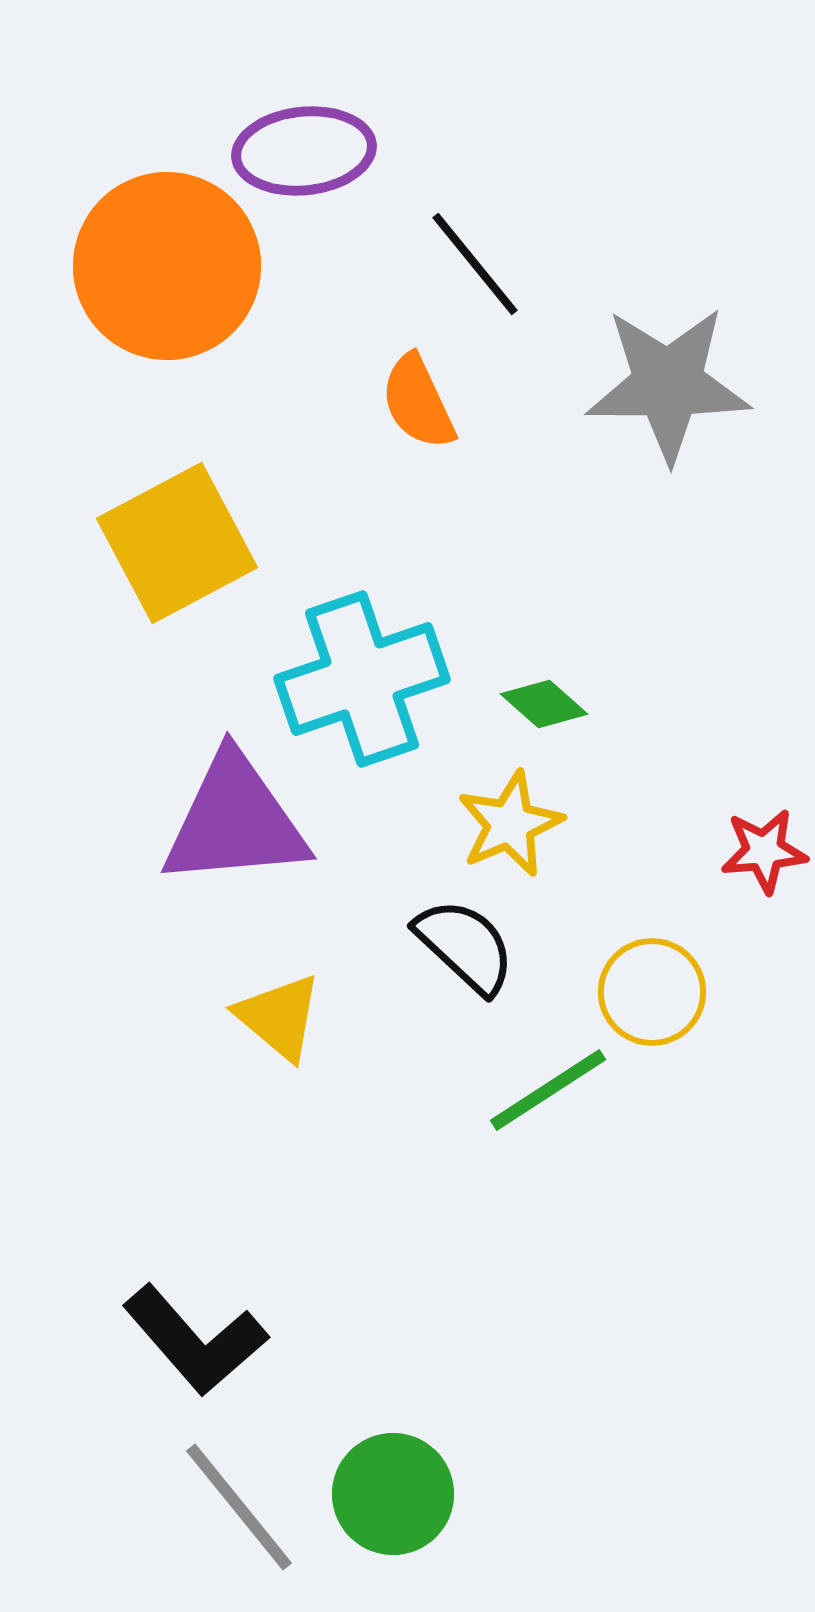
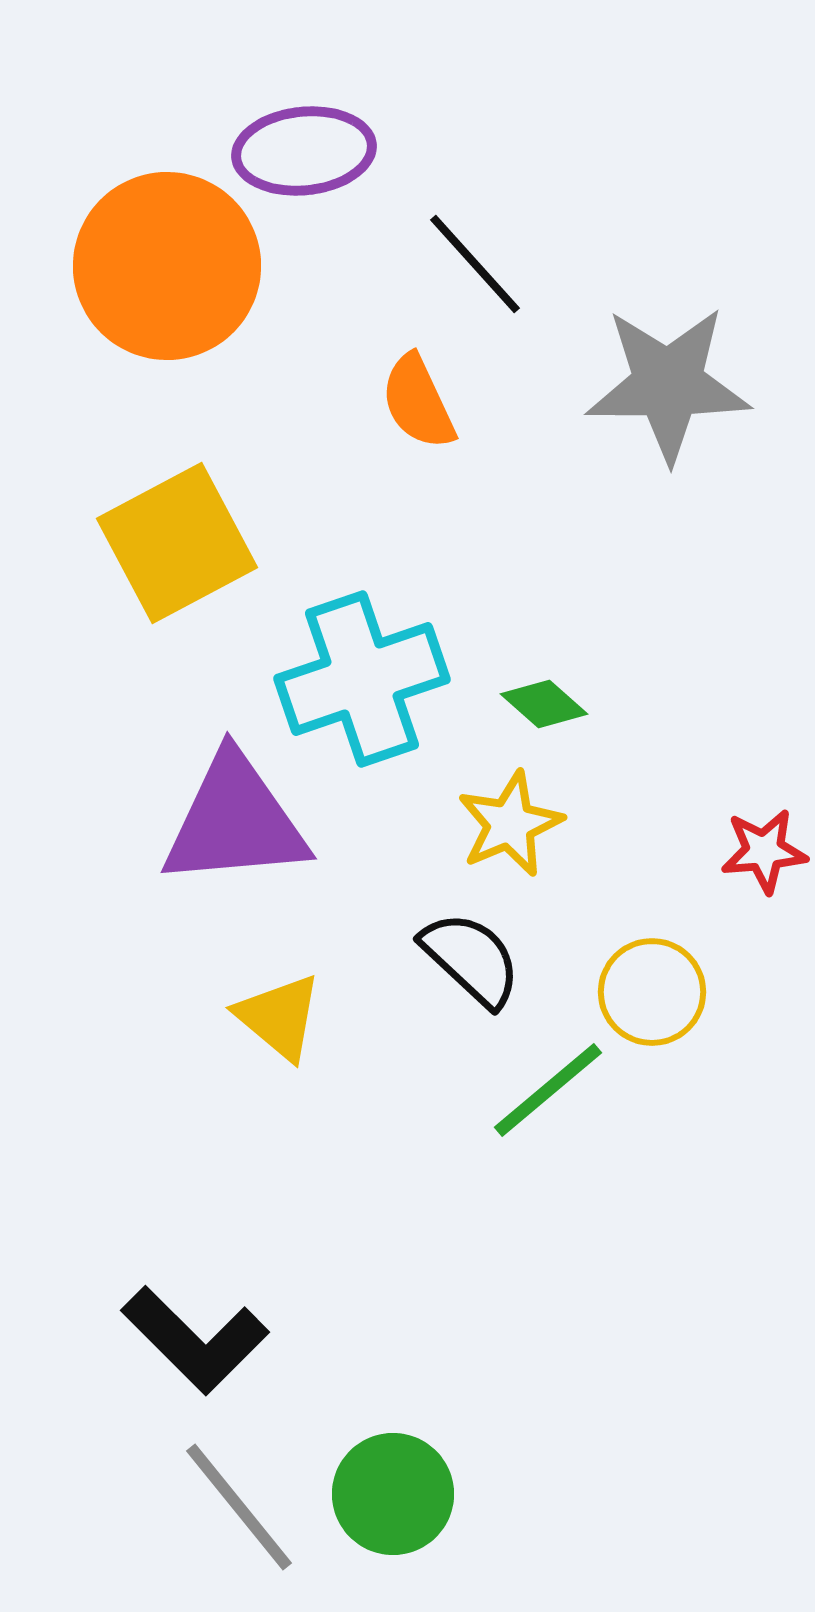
black line: rotated 3 degrees counterclockwise
black semicircle: moved 6 px right, 13 px down
green line: rotated 7 degrees counterclockwise
black L-shape: rotated 4 degrees counterclockwise
